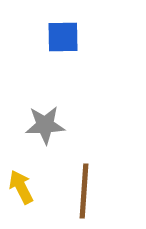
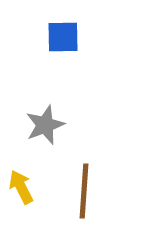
gray star: rotated 18 degrees counterclockwise
